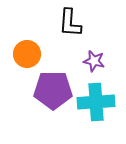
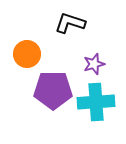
black L-shape: rotated 104 degrees clockwise
purple star: moved 3 px down; rotated 30 degrees counterclockwise
